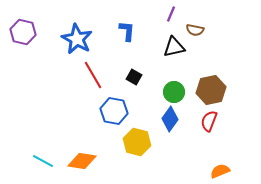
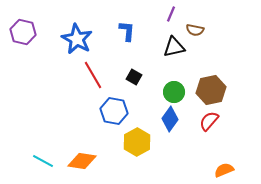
red semicircle: rotated 20 degrees clockwise
yellow hexagon: rotated 16 degrees clockwise
orange semicircle: moved 4 px right, 1 px up
